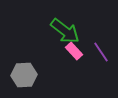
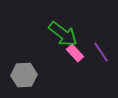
green arrow: moved 2 px left, 3 px down
pink rectangle: moved 1 px right, 2 px down
